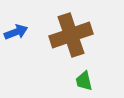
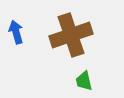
blue arrow: rotated 85 degrees counterclockwise
